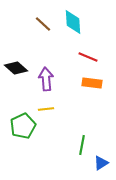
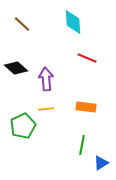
brown line: moved 21 px left
red line: moved 1 px left, 1 px down
orange rectangle: moved 6 px left, 24 px down
